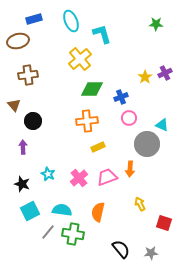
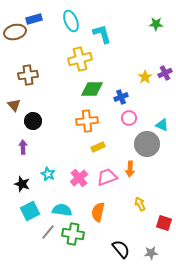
brown ellipse: moved 3 px left, 9 px up
yellow cross: rotated 25 degrees clockwise
